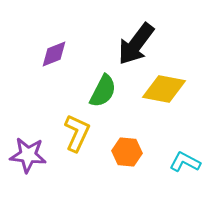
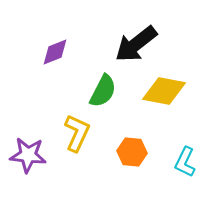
black arrow: rotated 15 degrees clockwise
purple diamond: moved 1 px right, 2 px up
yellow diamond: moved 2 px down
orange hexagon: moved 5 px right
cyan L-shape: rotated 92 degrees counterclockwise
